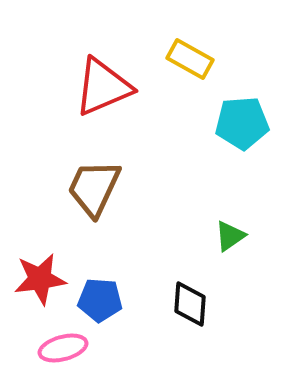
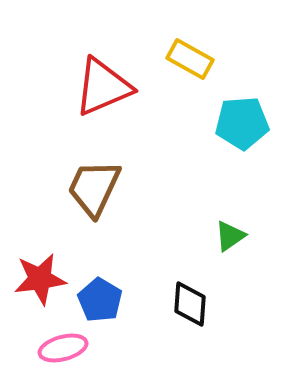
blue pentagon: rotated 27 degrees clockwise
